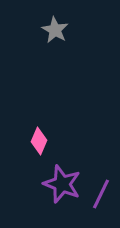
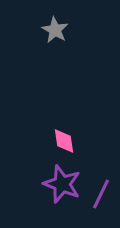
pink diamond: moved 25 px right; rotated 32 degrees counterclockwise
